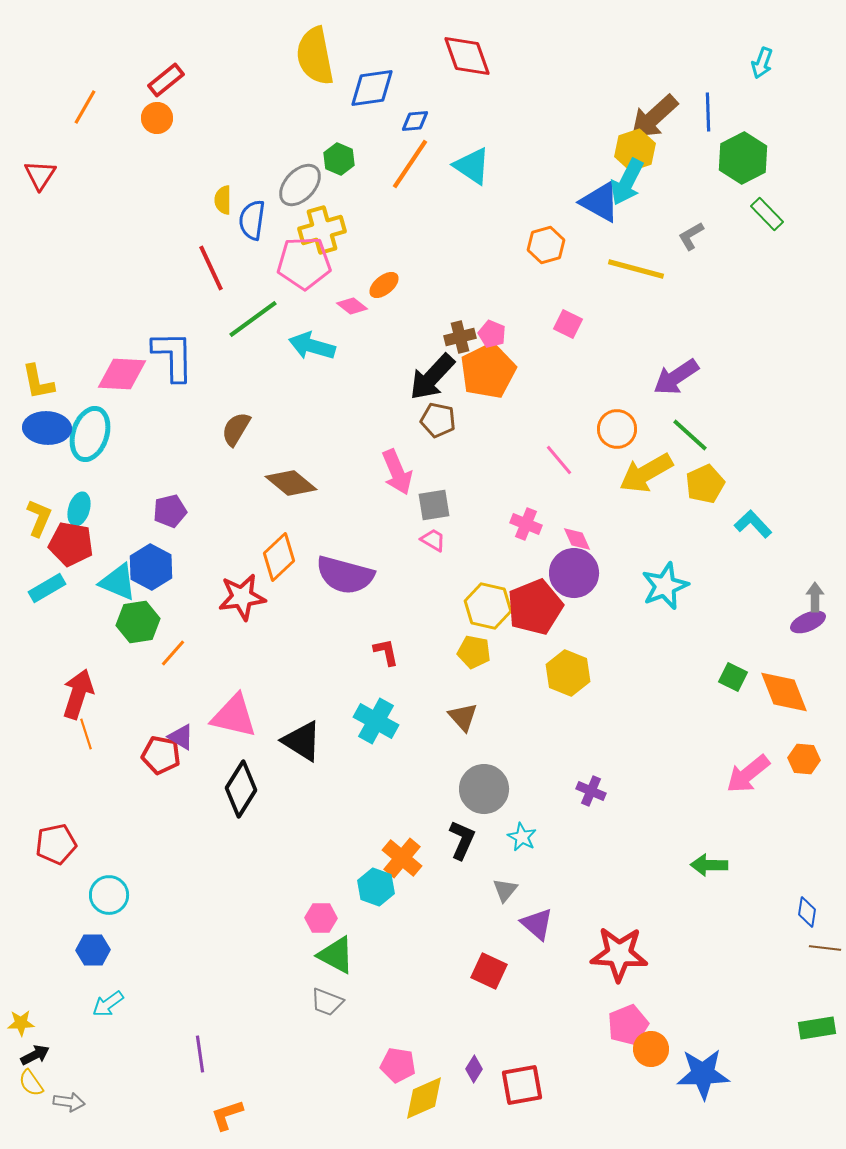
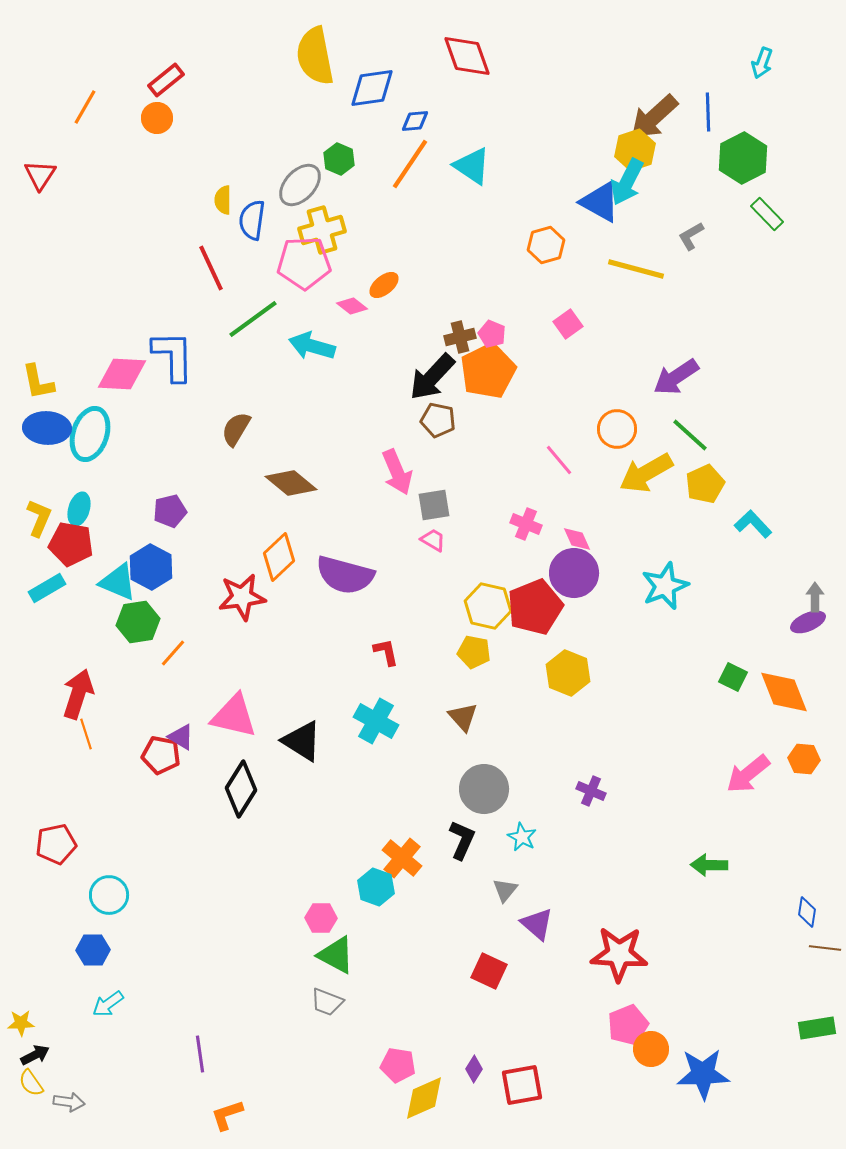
pink square at (568, 324): rotated 28 degrees clockwise
